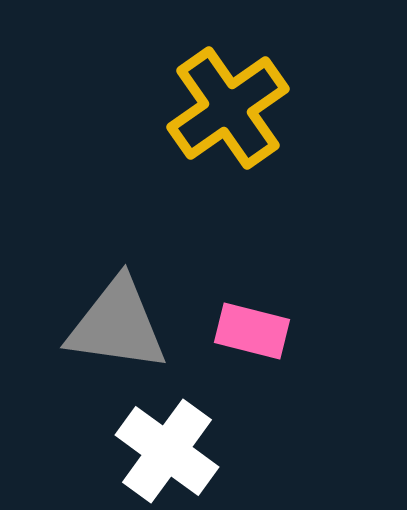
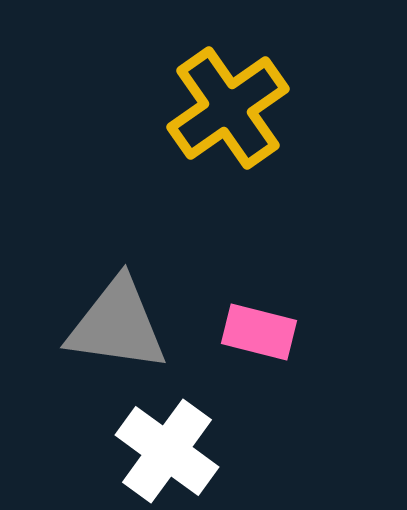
pink rectangle: moved 7 px right, 1 px down
